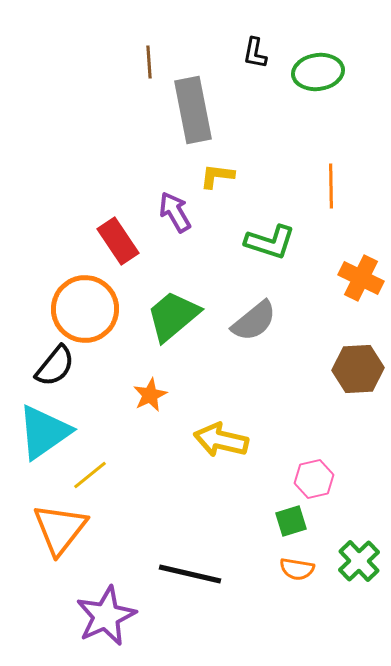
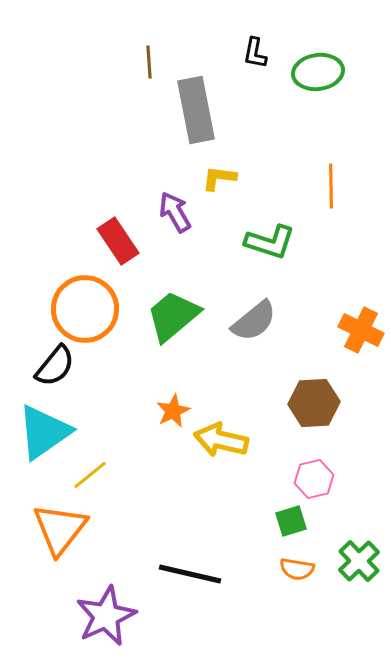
gray rectangle: moved 3 px right
yellow L-shape: moved 2 px right, 2 px down
orange cross: moved 52 px down
brown hexagon: moved 44 px left, 34 px down
orange star: moved 23 px right, 16 px down
